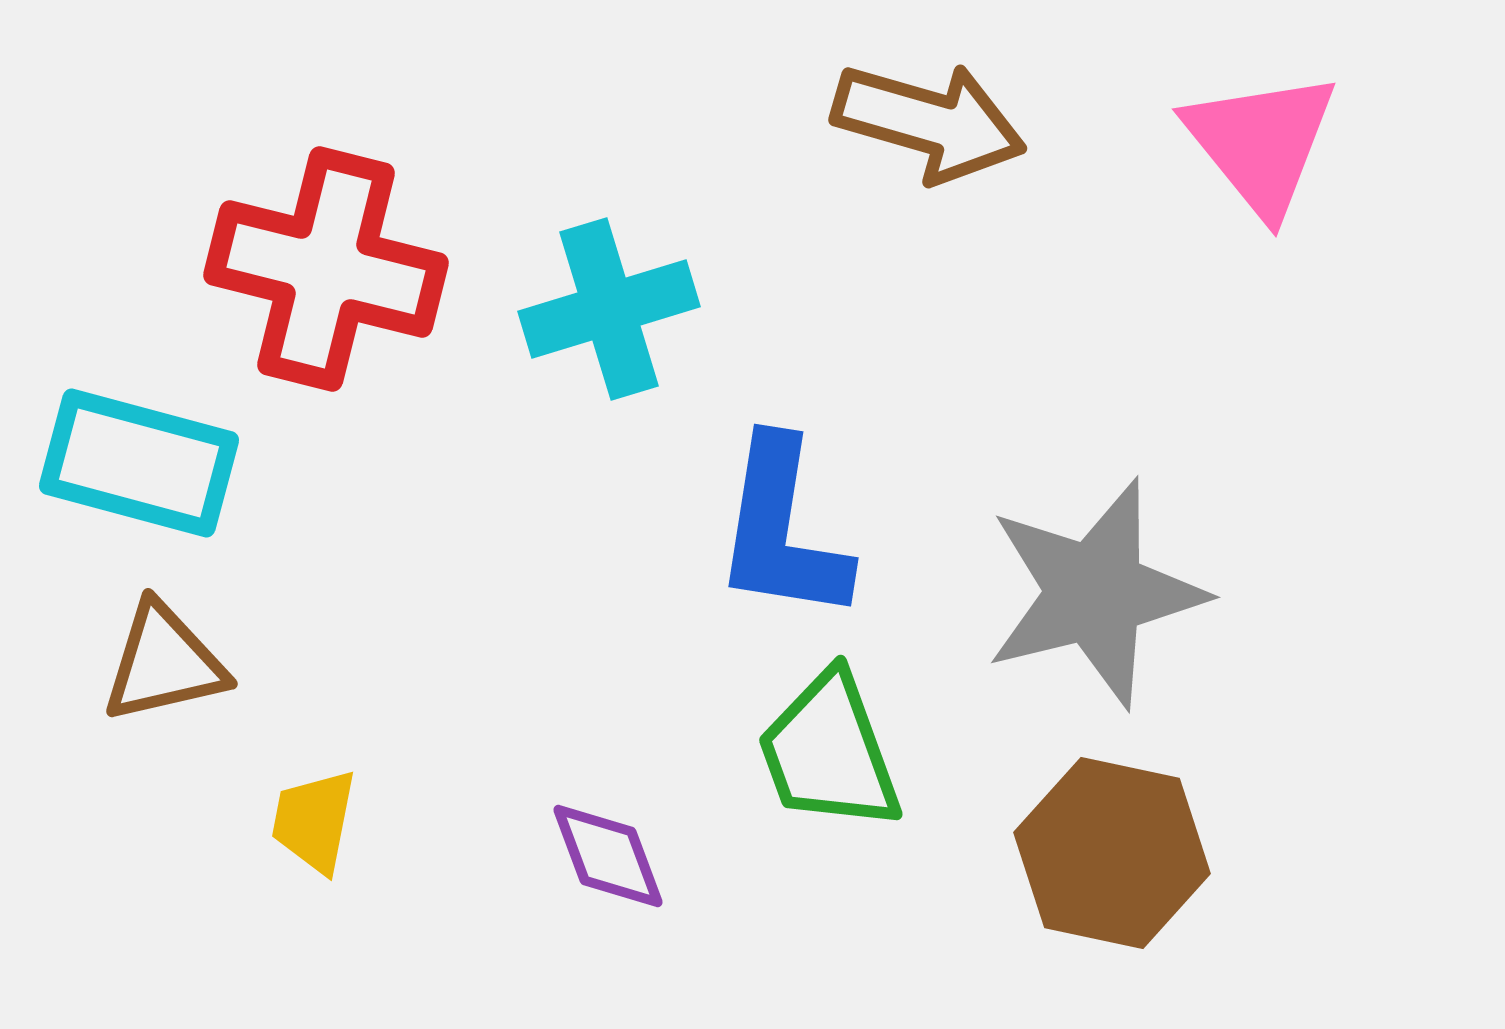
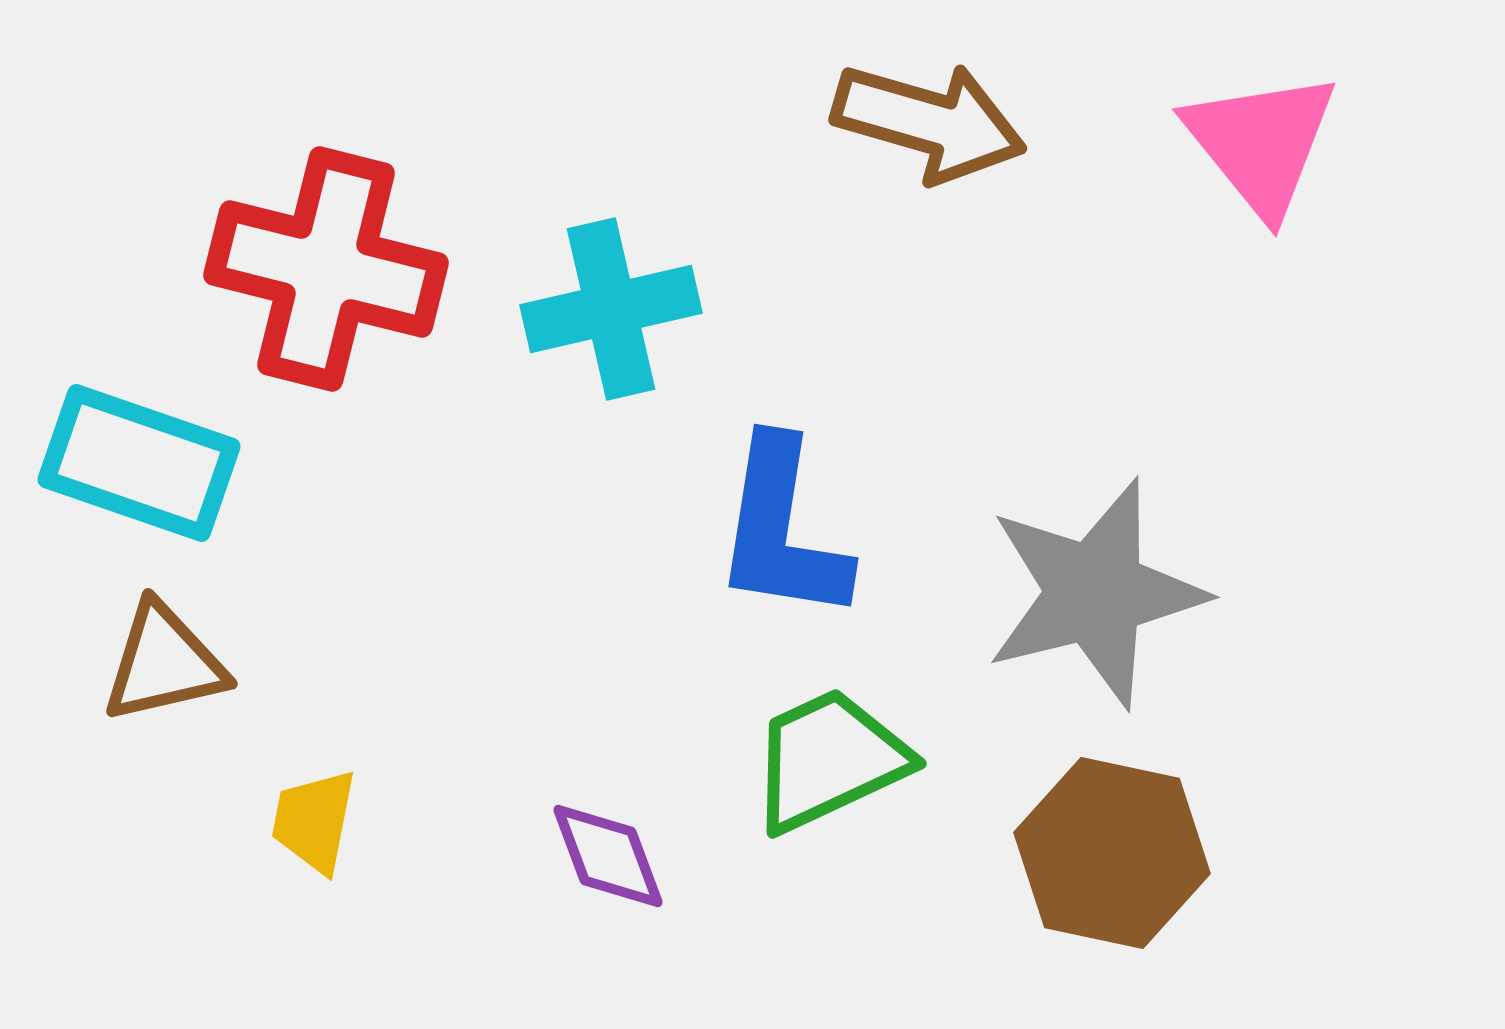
cyan cross: moved 2 px right; rotated 4 degrees clockwise
cyan rectangle: rotated 4 degrees clockwise
green trapezoid: moved 8 px down; rotated 85 degrees clockwise
